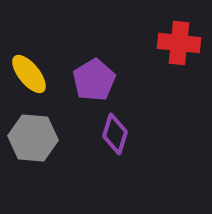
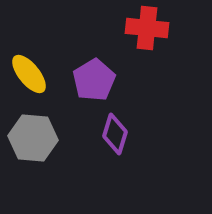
red cross: moved 32 px left, 15 px up
